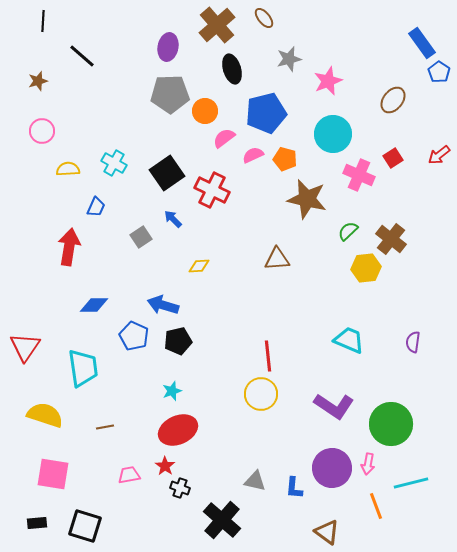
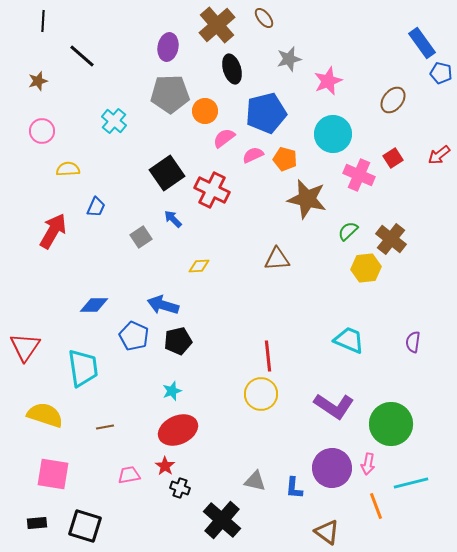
blue pentagon at (439, 72): moved 2 px right, 1 px down; rotated 20 degrees counterclockwise
cyan cross at (114, 163): moved 42 px up; rotated 10 degrees clockwise
red arrow at (69, 247): moved 16 px left, 16 px up; rotated 21 degrees clockwise
